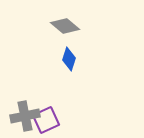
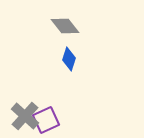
gray diamond: rotated 12 degrees clockwise
gray cross: rotated 36 degrees counterclockwise
